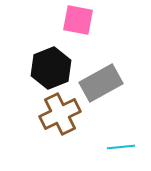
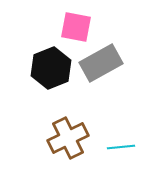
pink square: moved 2 px left, 7 px down
gray rectangle: moved 20 px up
brown cross: moved 8 px right, 24 px down
